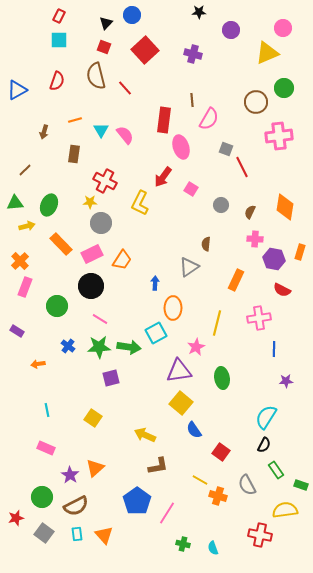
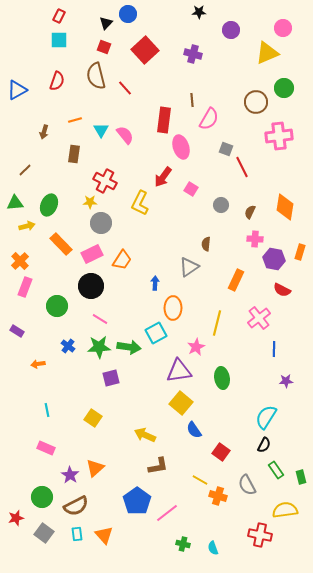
blue circle at (132, 15): moved 4 px left, 1 px up
pink cross at (259, 318): rotated 30 degrees counterclockwise
green rectangle at (301, 485): moved 8 px up; rotated 56 degrees clockwise
pink line at (167, 513): rotated 20 degrees clockwise
